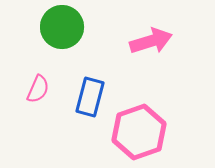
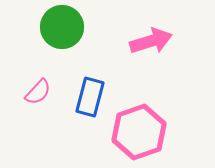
pink semicircle: moved 3 px down; rotated 20 degrees clockwise
